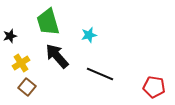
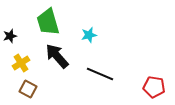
brown square: moved 1 px right, 2 px down; rotated 12 degrees counterclockwise
